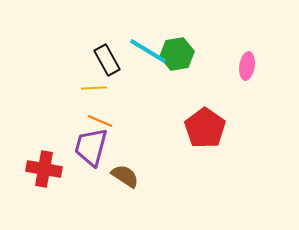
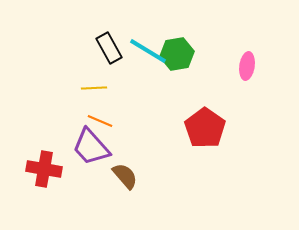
black rectangle: moved 2 px right, 12 px up
purple trapezoid: rotated 57 degrees counterclockwise
brown semicircle: rotated 16 degrees clockwise
